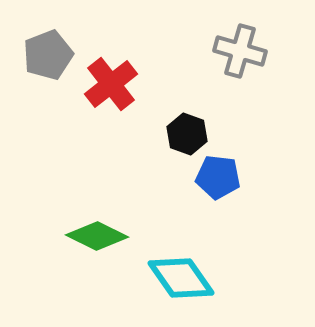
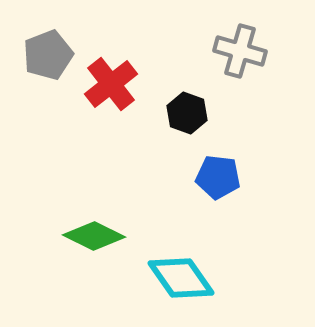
black hexagon: moved 21 px up
green diamond: moved 3 px left
